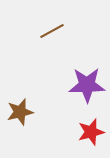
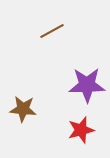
brown star: moved 3 px right, 3 px up; rotated 20 degrees clockwise
red star: moved 10 px left, 2 px up
